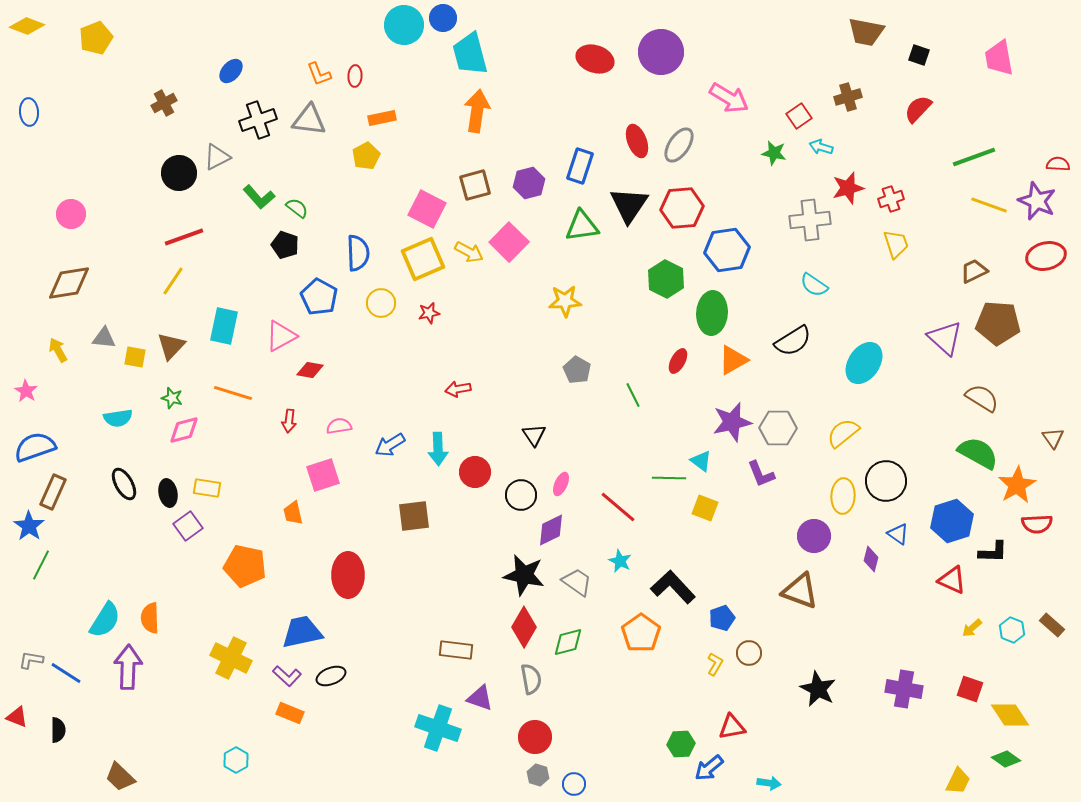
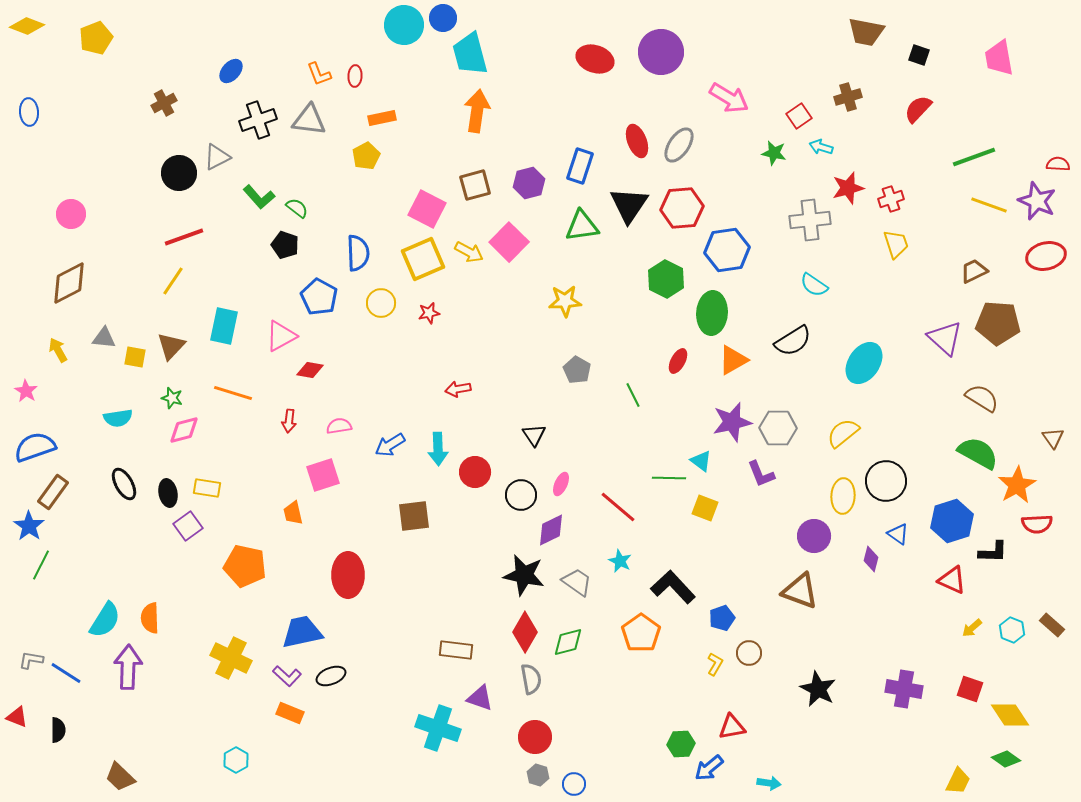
brown diamond at (69, 283): rotated 18 degrees counterclockwise
brown rectangle at (53, 492): rotated 12 degrees clockwise
red diamond at (524, 627): moved 1 px right, 5 px down
